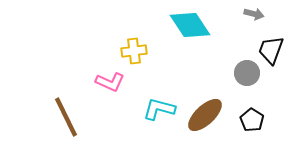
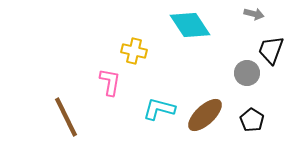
yellow cross: rotated 20 degrees clockwise
pink L-shape: rotated 104 degrees counterclockwise
